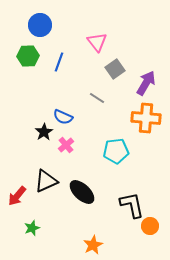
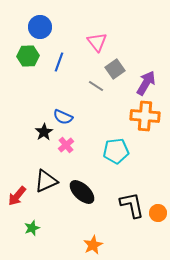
blue circle: moved 2 px down
gray line: moved 1 px left, 12 px up
orange cross: moved 1 px left, 2 px up
orange circle: moved 8 px right, 13 px up
